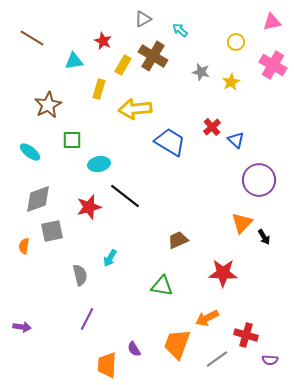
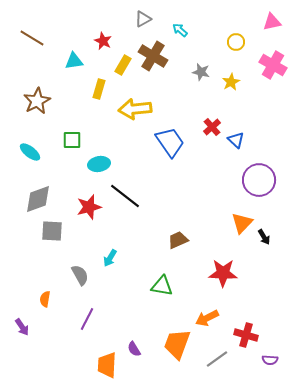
brown star at (48, 105): moved 11 px left, 4 px up
blue trapezoid at (170, 142): rotated 24 degrees clockwise
gray square at (52, 231): rotated 15 degrees clockwise
orange semicircle at (24, 246): moved 21 px right, 53 px down
gray semicircle at (80, 275): rotated 15 degrees counterclockwise
purple arrow at (22, 327): rotated 48 degrees clockwise
